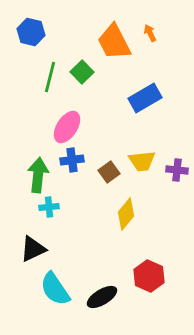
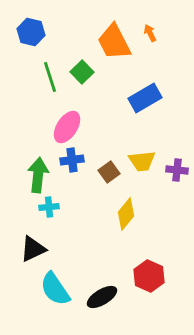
green line: rotated 32 degrees counterclockwise
